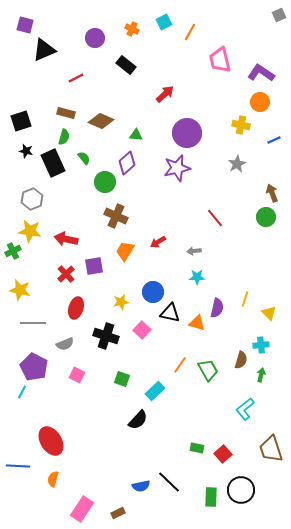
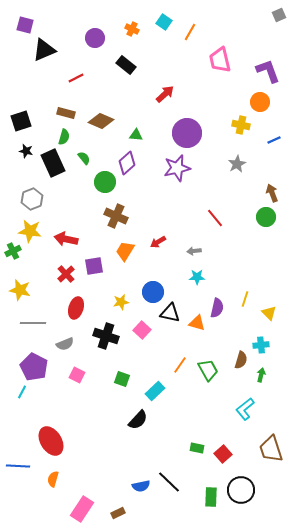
cyan square at (164, 22): rotated 28 degrees counterclockwise
purple L-shape at (261, 73): moved 7 px right, 2 px up; rotated 36 degrees clockwise
